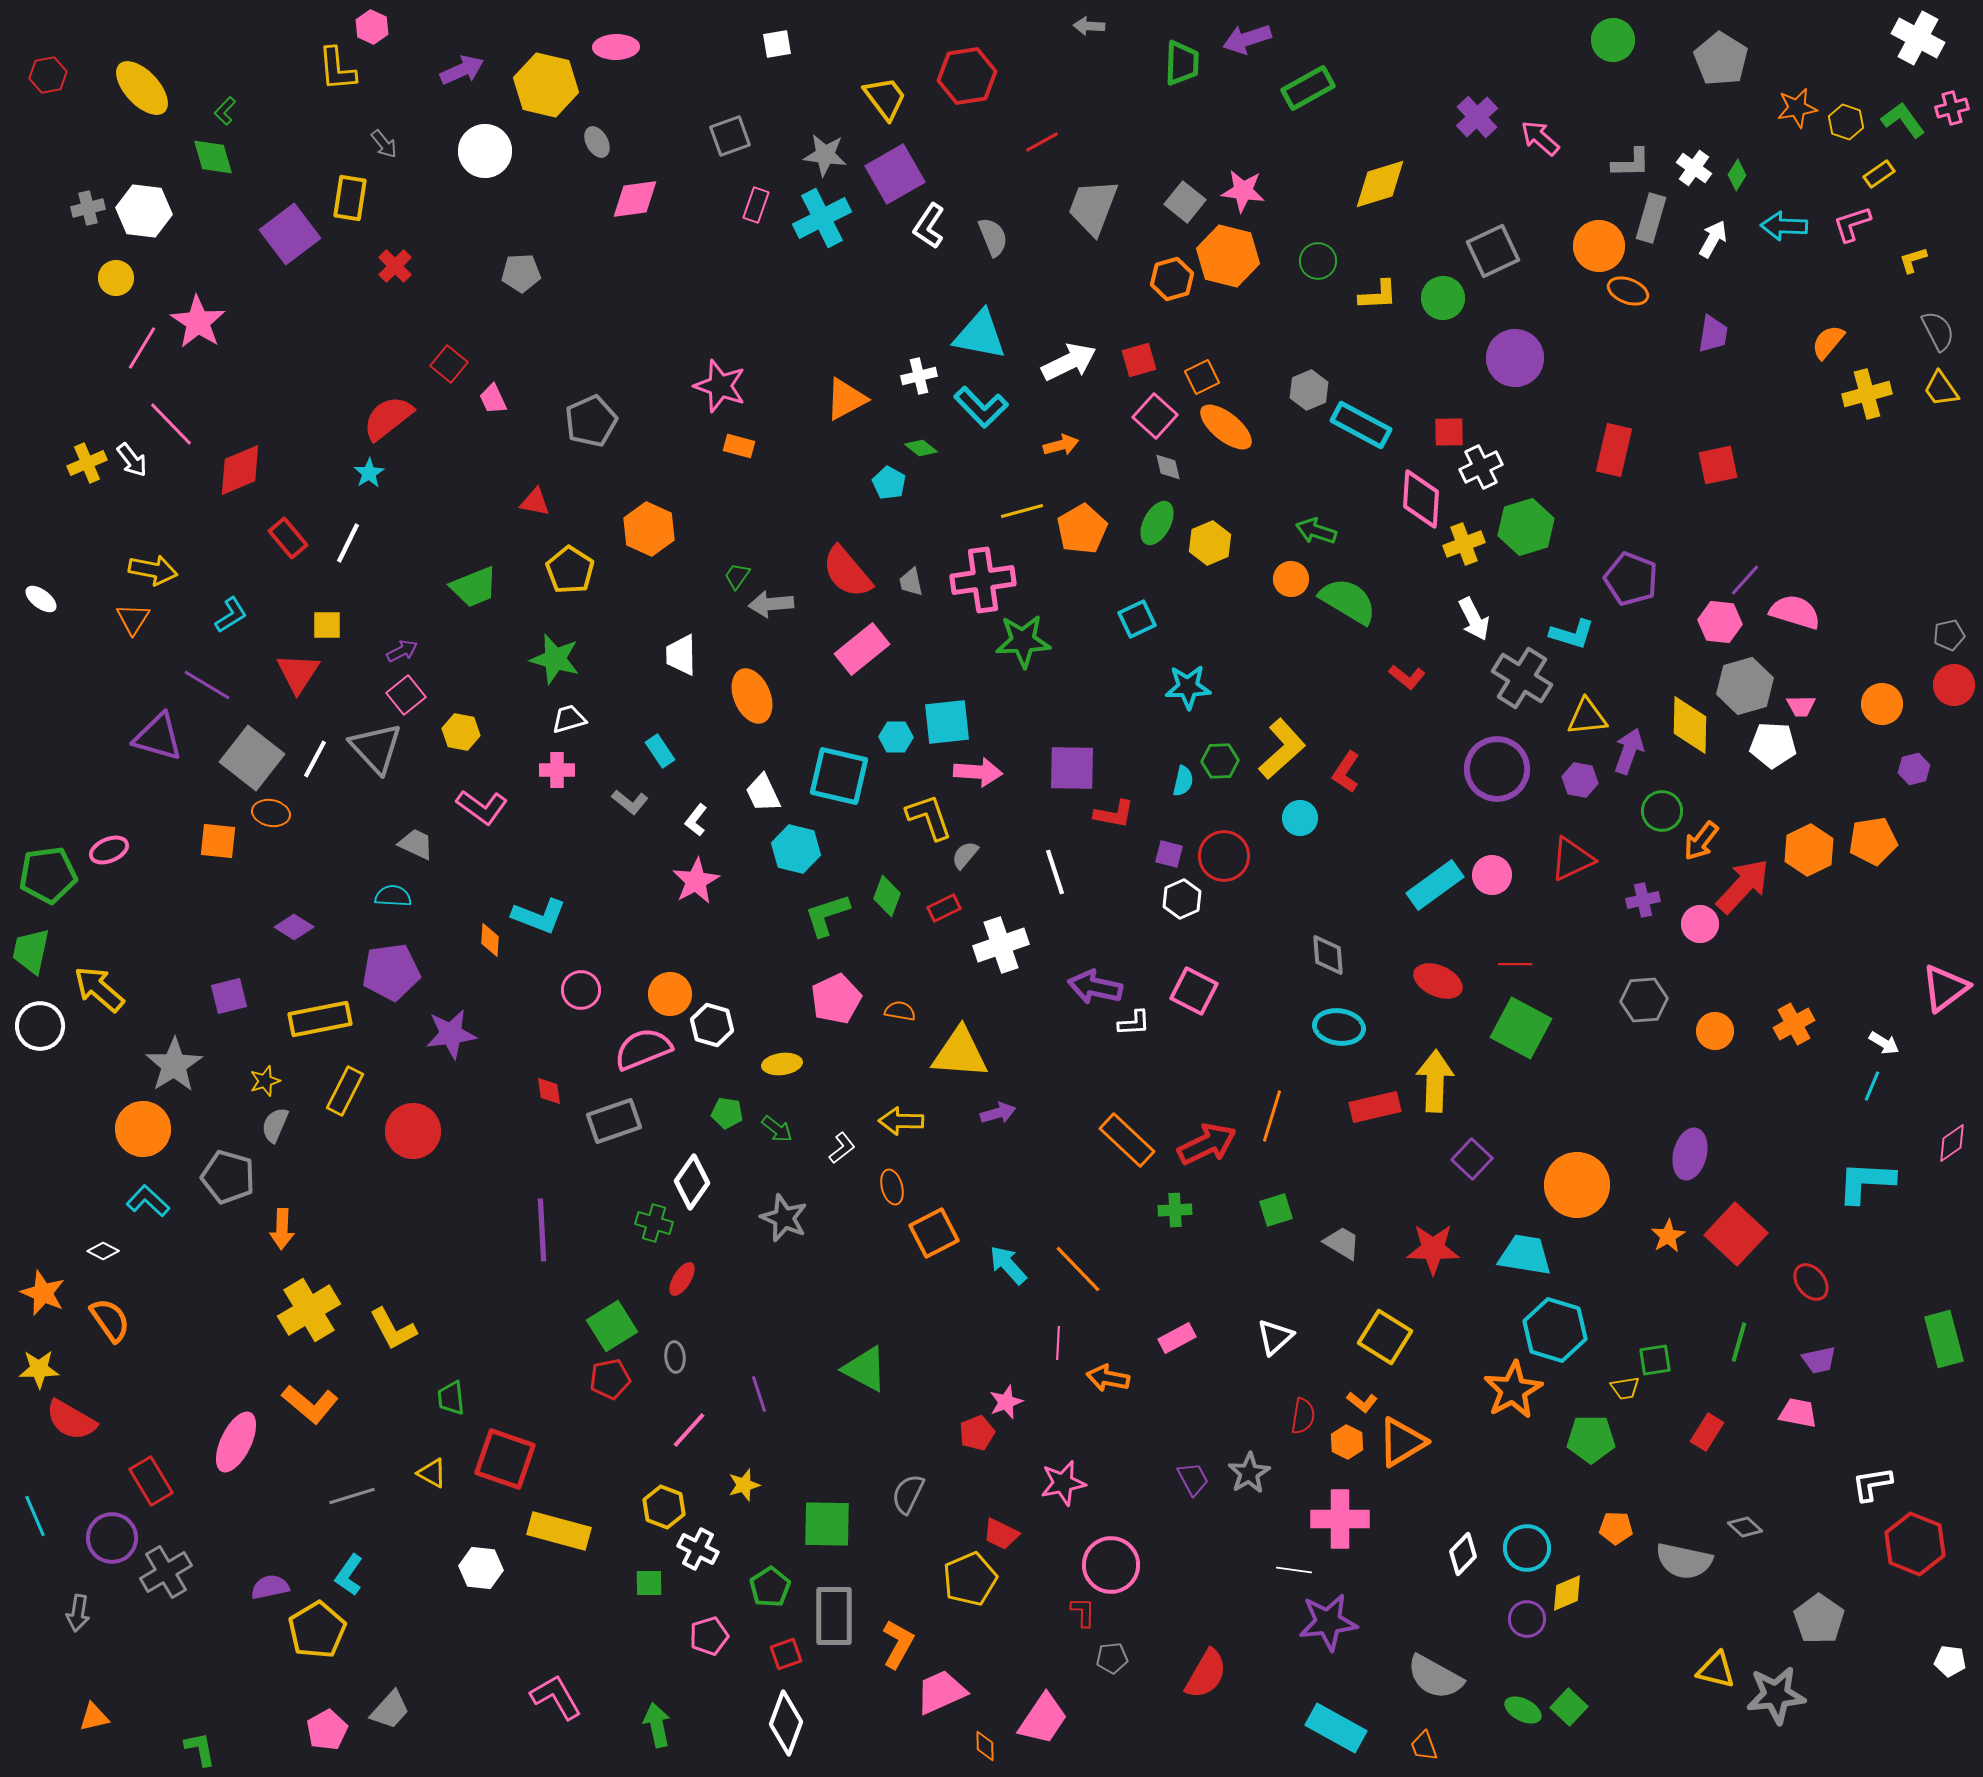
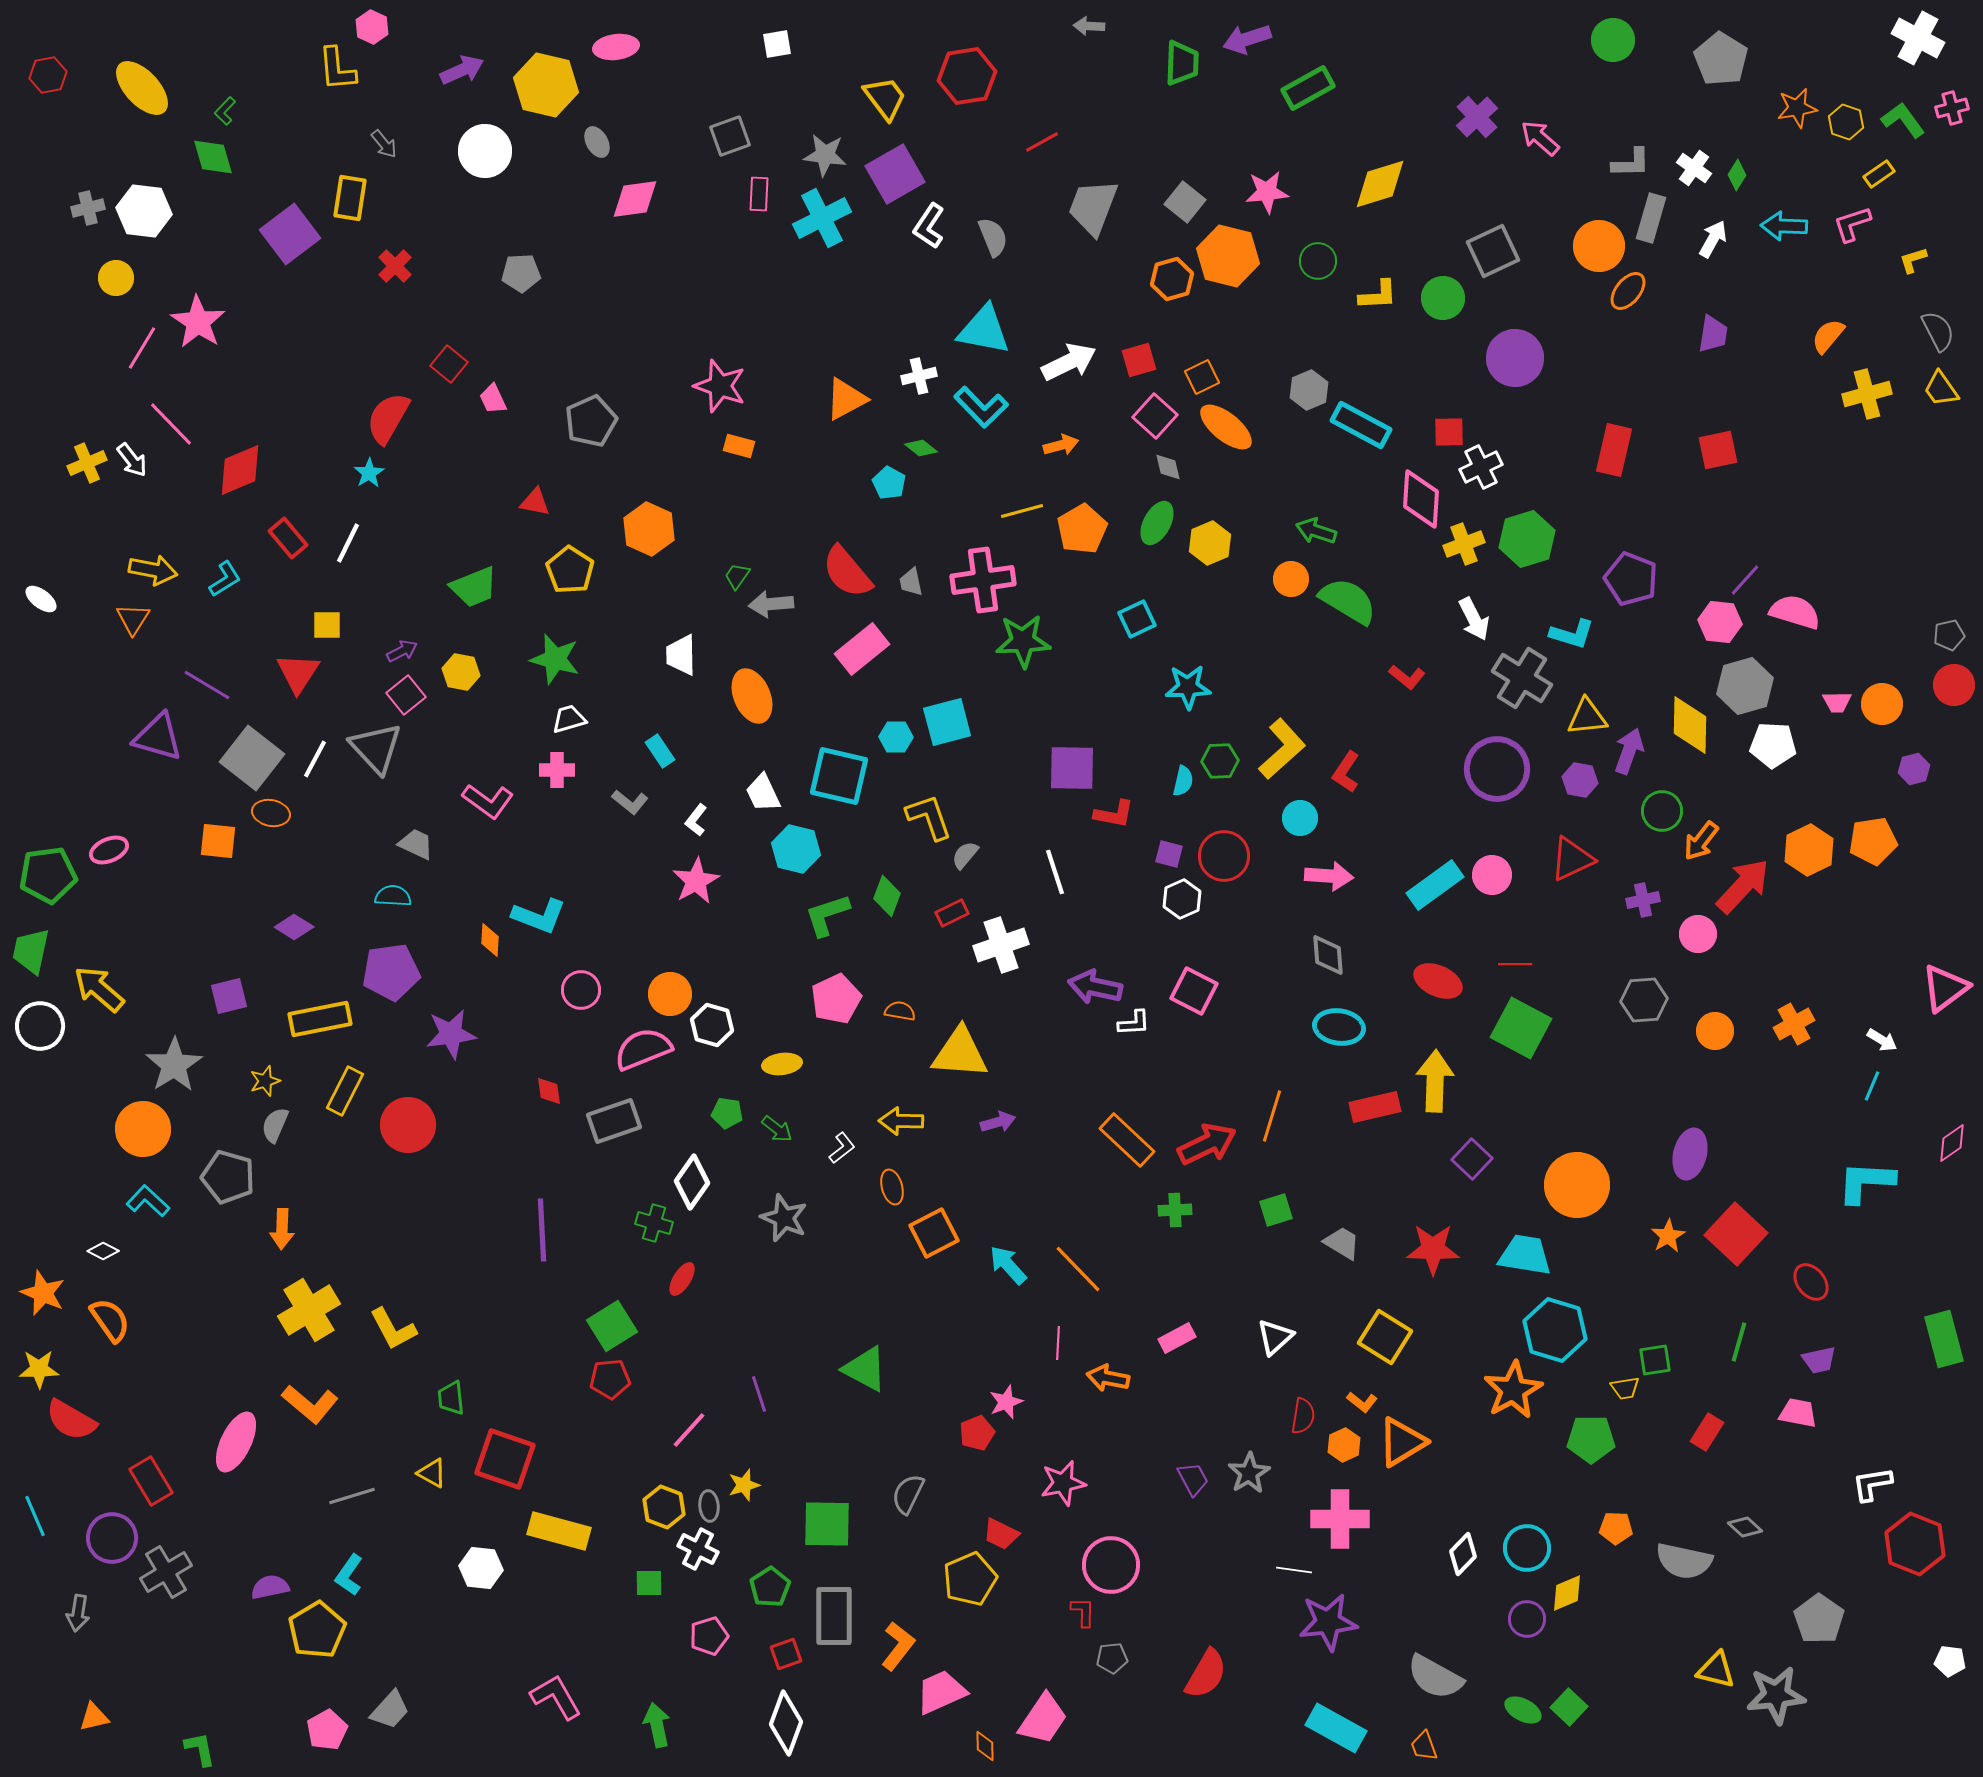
pink ellipse at (616, 47): rotated 6 degrees counterclockwise
pink star at (1243, 191): moved 24 px right, 1 px down; rotated 12 degrees counterclockwise
pink rectangle at (756, 205): moved 3 px right, 11 px up; rotated 16 degrees counterclockwise
orange ellipse at (1628, 291): rotated 72 degrees counterclockwise
cyan triangle at (980, 335): moved 4 px right, 5 px up
orange semicircle at (1828, 342): moved 6 px up
red semicircle at (388, 418): rotated 22 degrees counterclockwise
red square at (1718, 465): moved 15 px up
green hexagon at (1526, 527): moved 1 px right, 12 px down
cyan L-shape at (231, 615): moved 6 px left, 36 px up
pink trapezoid at (1801, 706): moved 36 px right, 4 px up
cyan square at (947, 722): rotated 9 degrees counterclockwise
yellow hexagon at (461, 732): moved 60 px up
pink arrow at (978, 772): moved 351 px right, 104 px down
pink L-shape at (482, 807): moved 6 px right, 6 px up
red rectangle at (944, 908): moved 8 px right, 5 px down
pink circle at (1700, 924): moved 2 px left, 10 px down
white arrow at (1884, 1043): moved 2 px left, 3 px up
purple arrow at (998, 1113): moved 9 px down
red circle at (413, 1131): moved 5 px left, 6 px up
gray ellipse at (675, 1357): moved 34 px right, 149 px down
red pentagon at (610, 1379): rotated 6 degrees clockwise
orange hexagon at (1347, 1442): moved 3 px left, 3 px down; rotated 8 degrees clockwise
orange L-shape at (898, 1644): moved 2 px down; rotated 9 degrees clockwise
